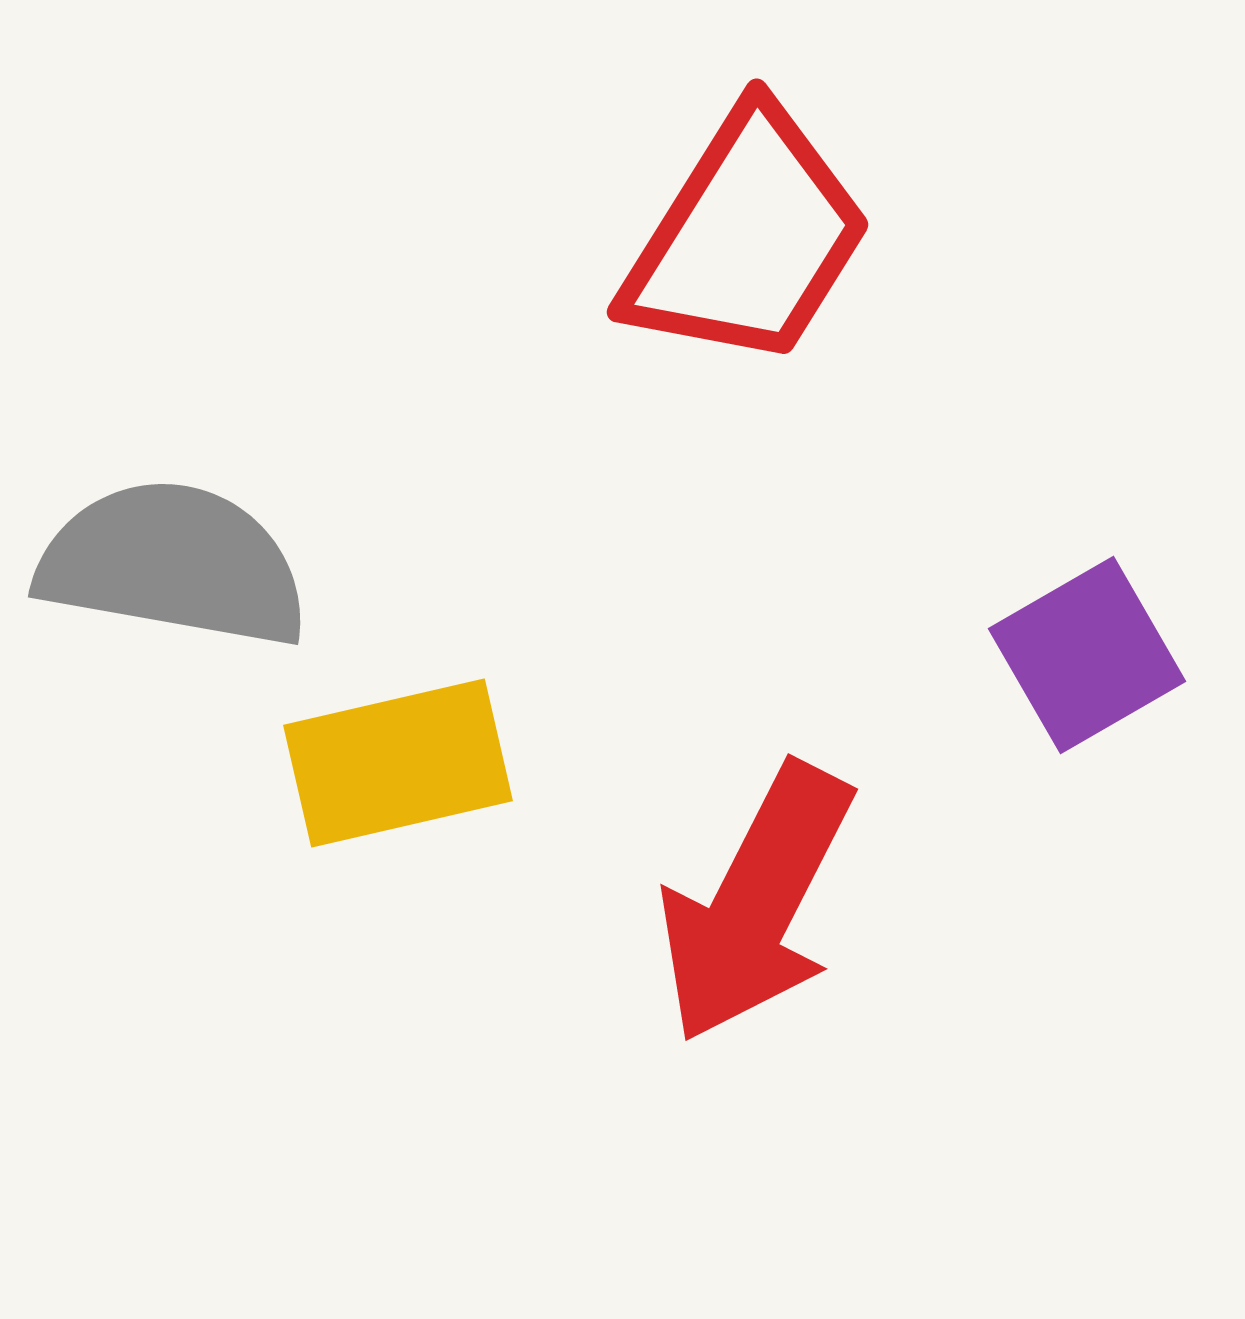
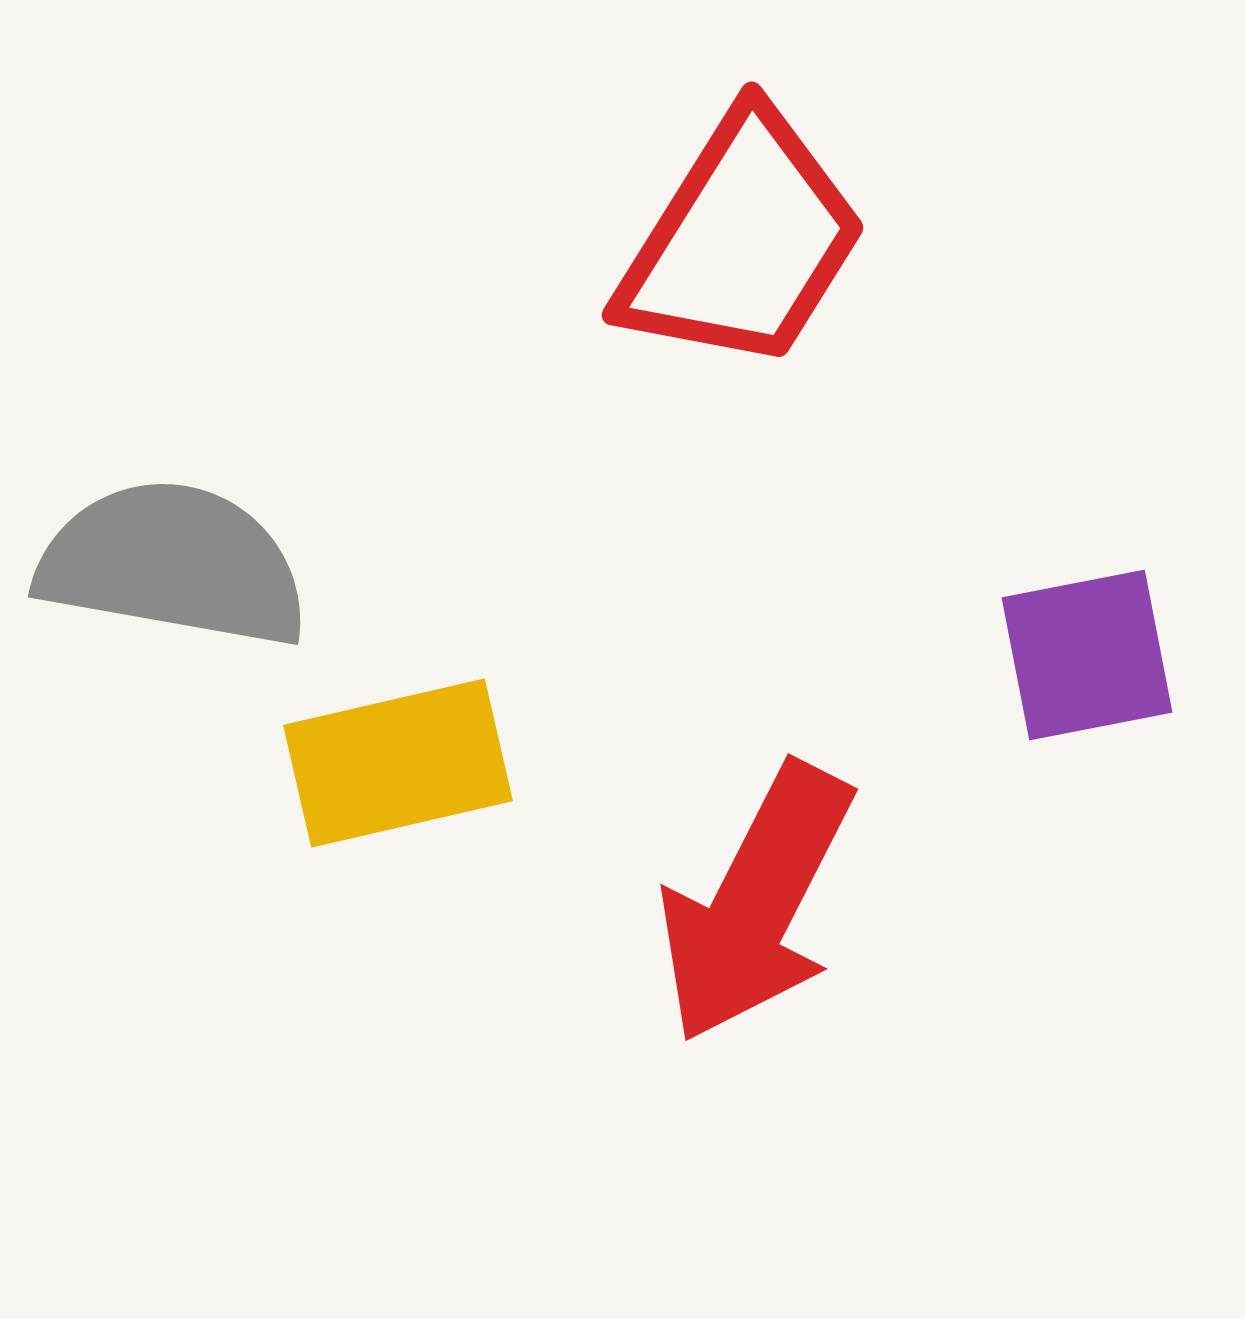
red trapezoid: moved 5 px left, 3 px down
purple square: rotated 19 degrees clockwise
